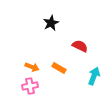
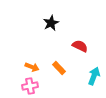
orange rectangle: rotated 16 degrees clockwise
